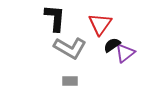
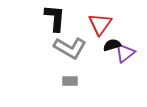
black semicircle: rotated 18 degrees clockwise
